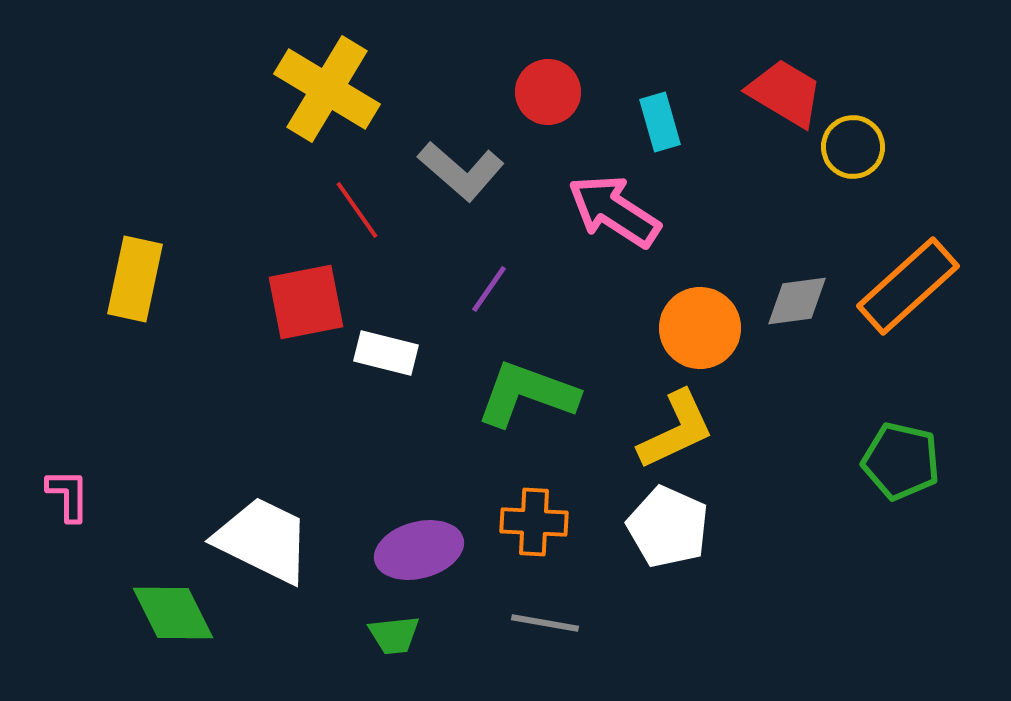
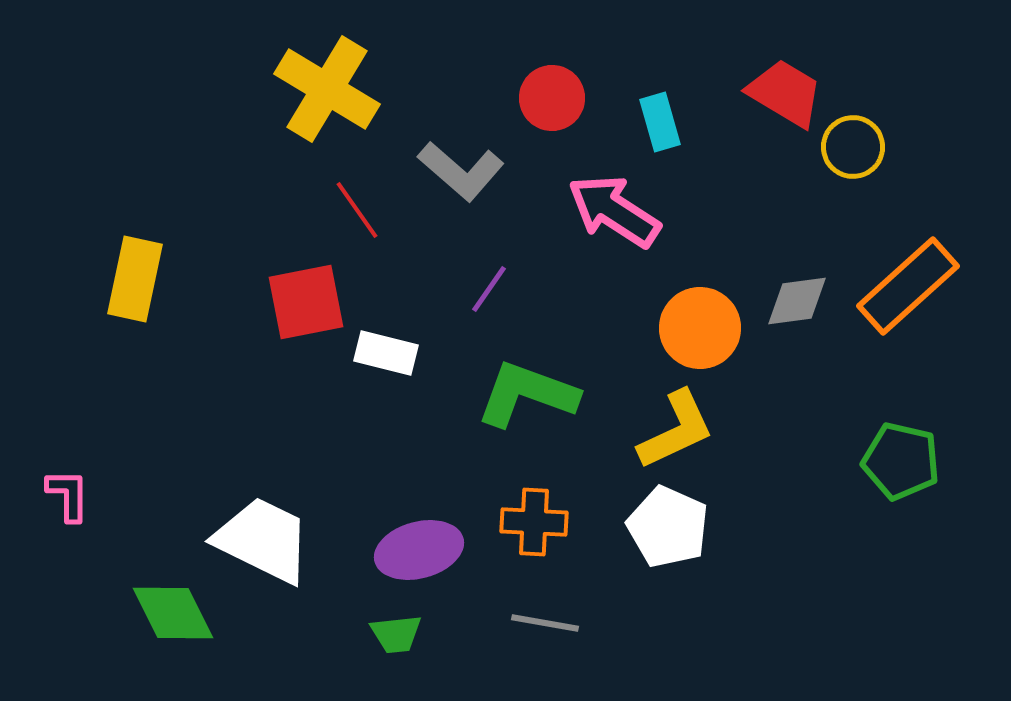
red circle: moved 4 px right, 6 px down
green trapezoid: moved 2 px right, 1 px up
